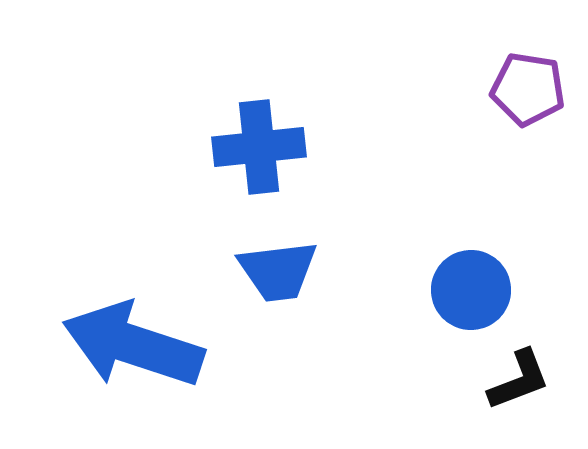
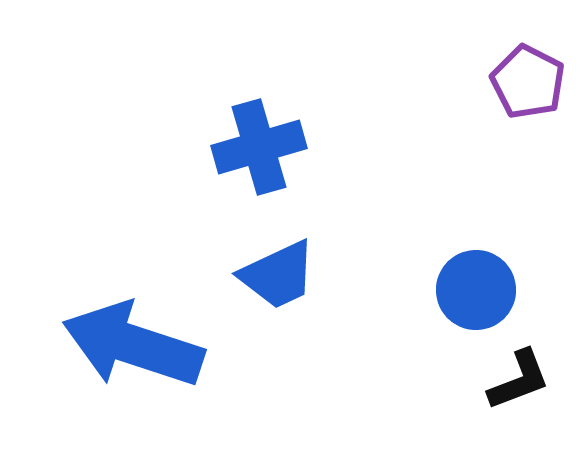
purple pentagon: moved 7 px up; rotated 18 degrees clockwise
blue cross: rotated 10 degrees counterclockwise
blue trapezoid: moved 4 px down; rotated 18 degrees counterclockwise
blue circle: moved 5 px right
